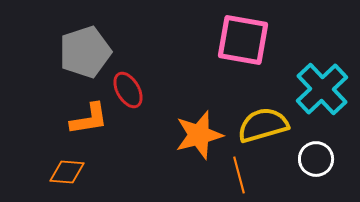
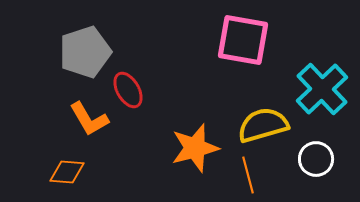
orange L-shape: rotated 69 degrees clockwise
orange star: moved 4 px left, 13 px down
orange line: moved 9 px right
